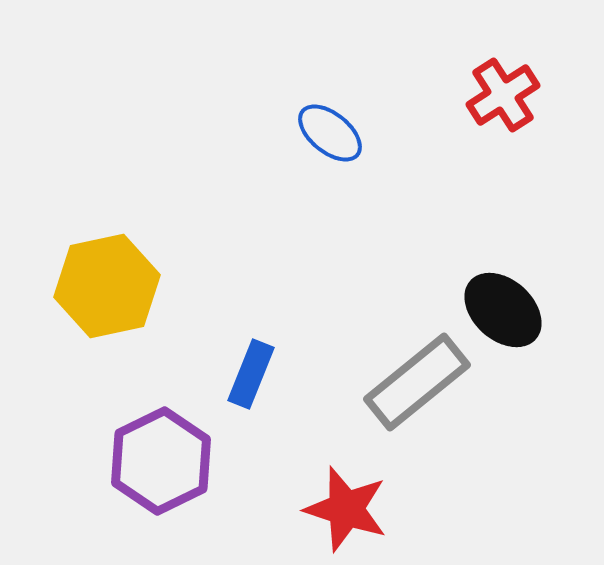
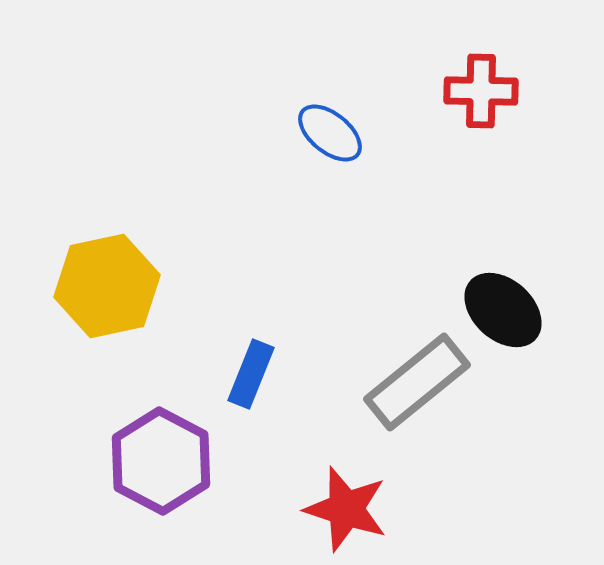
red cross: moved 22 px left, 4 px up; rotated 34 degrees clockwise
purple hexagon: rotated 6 degrees counterclockwise
